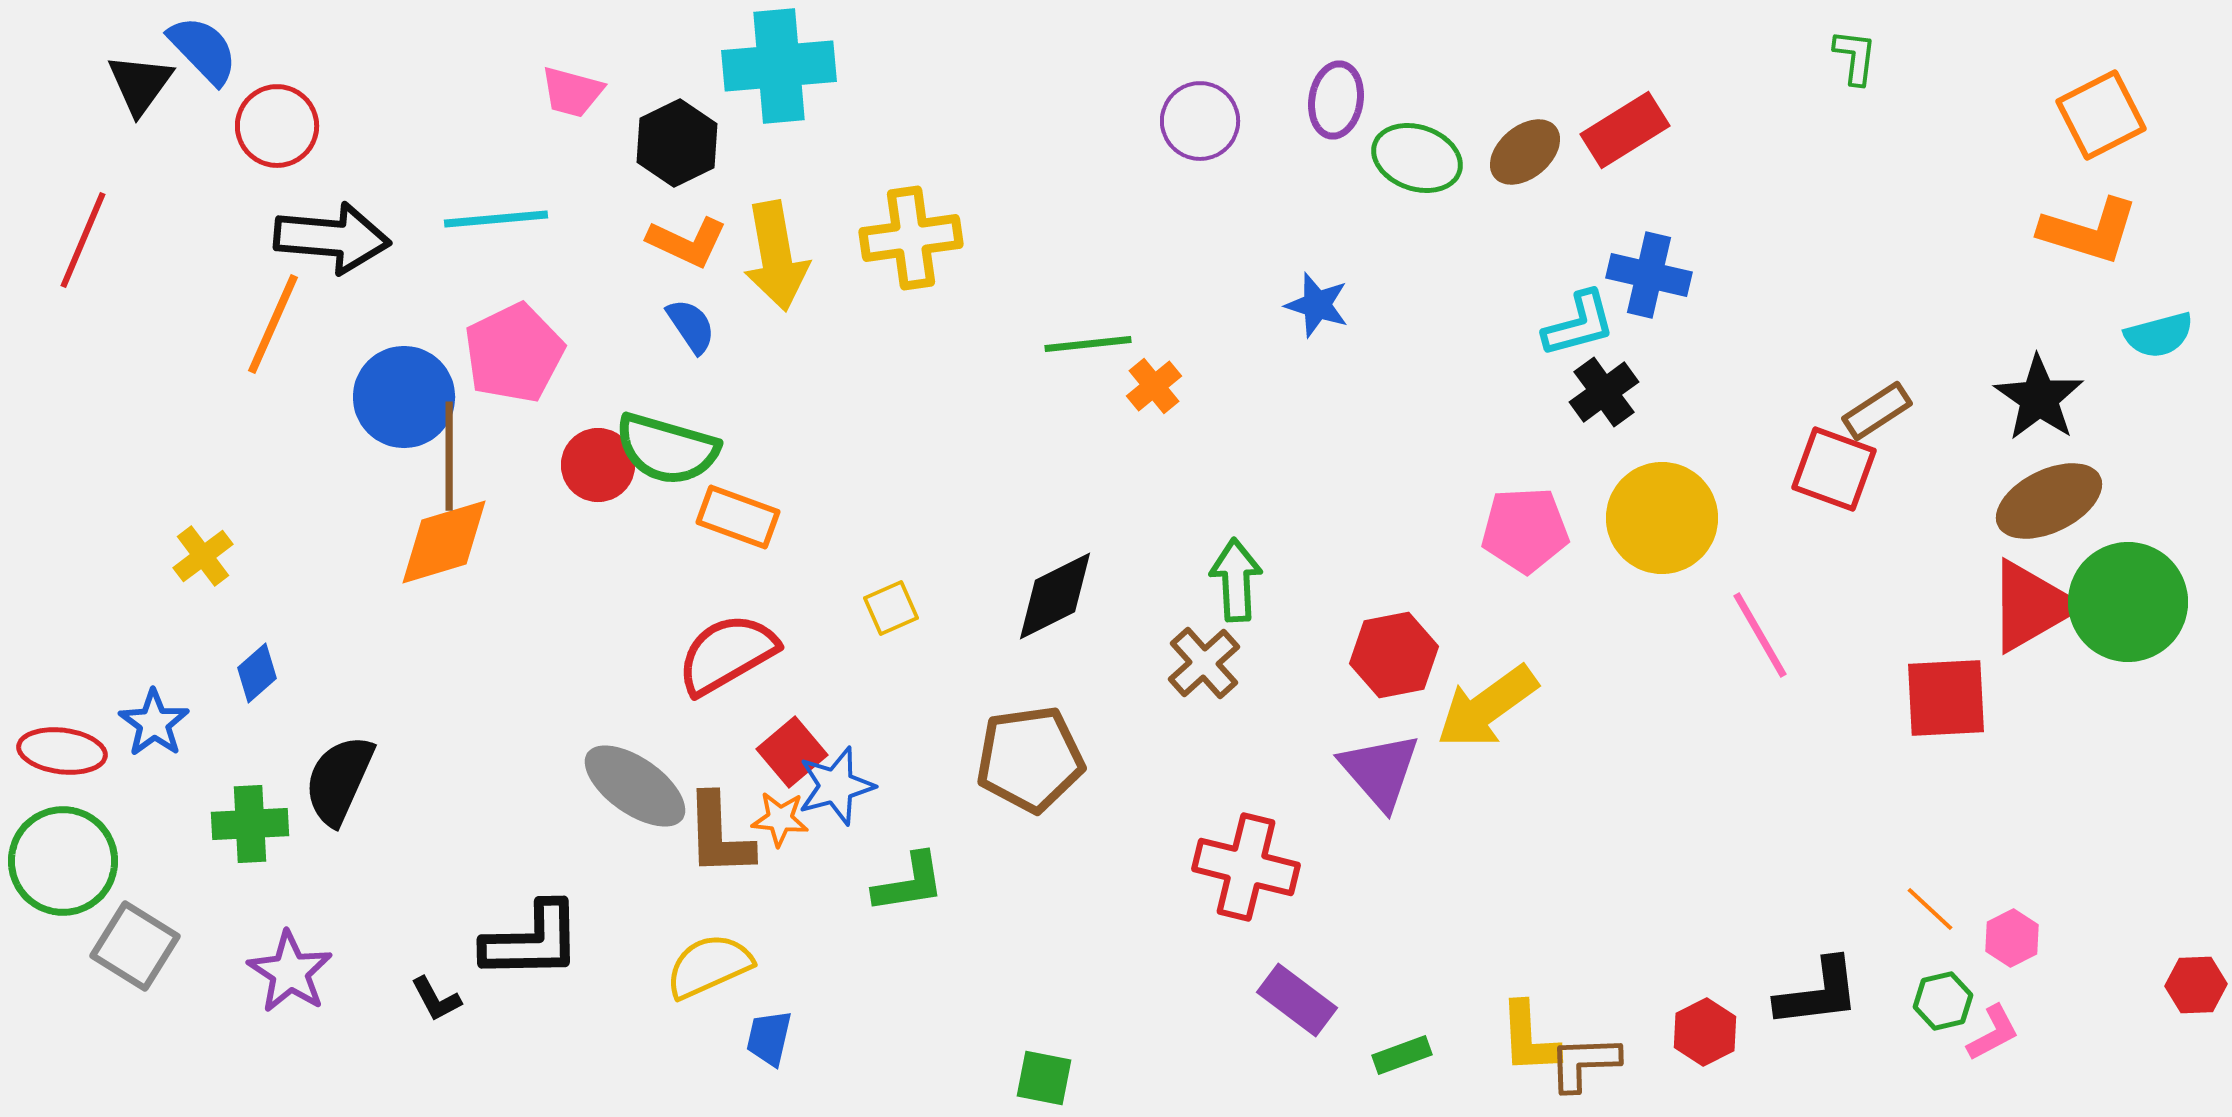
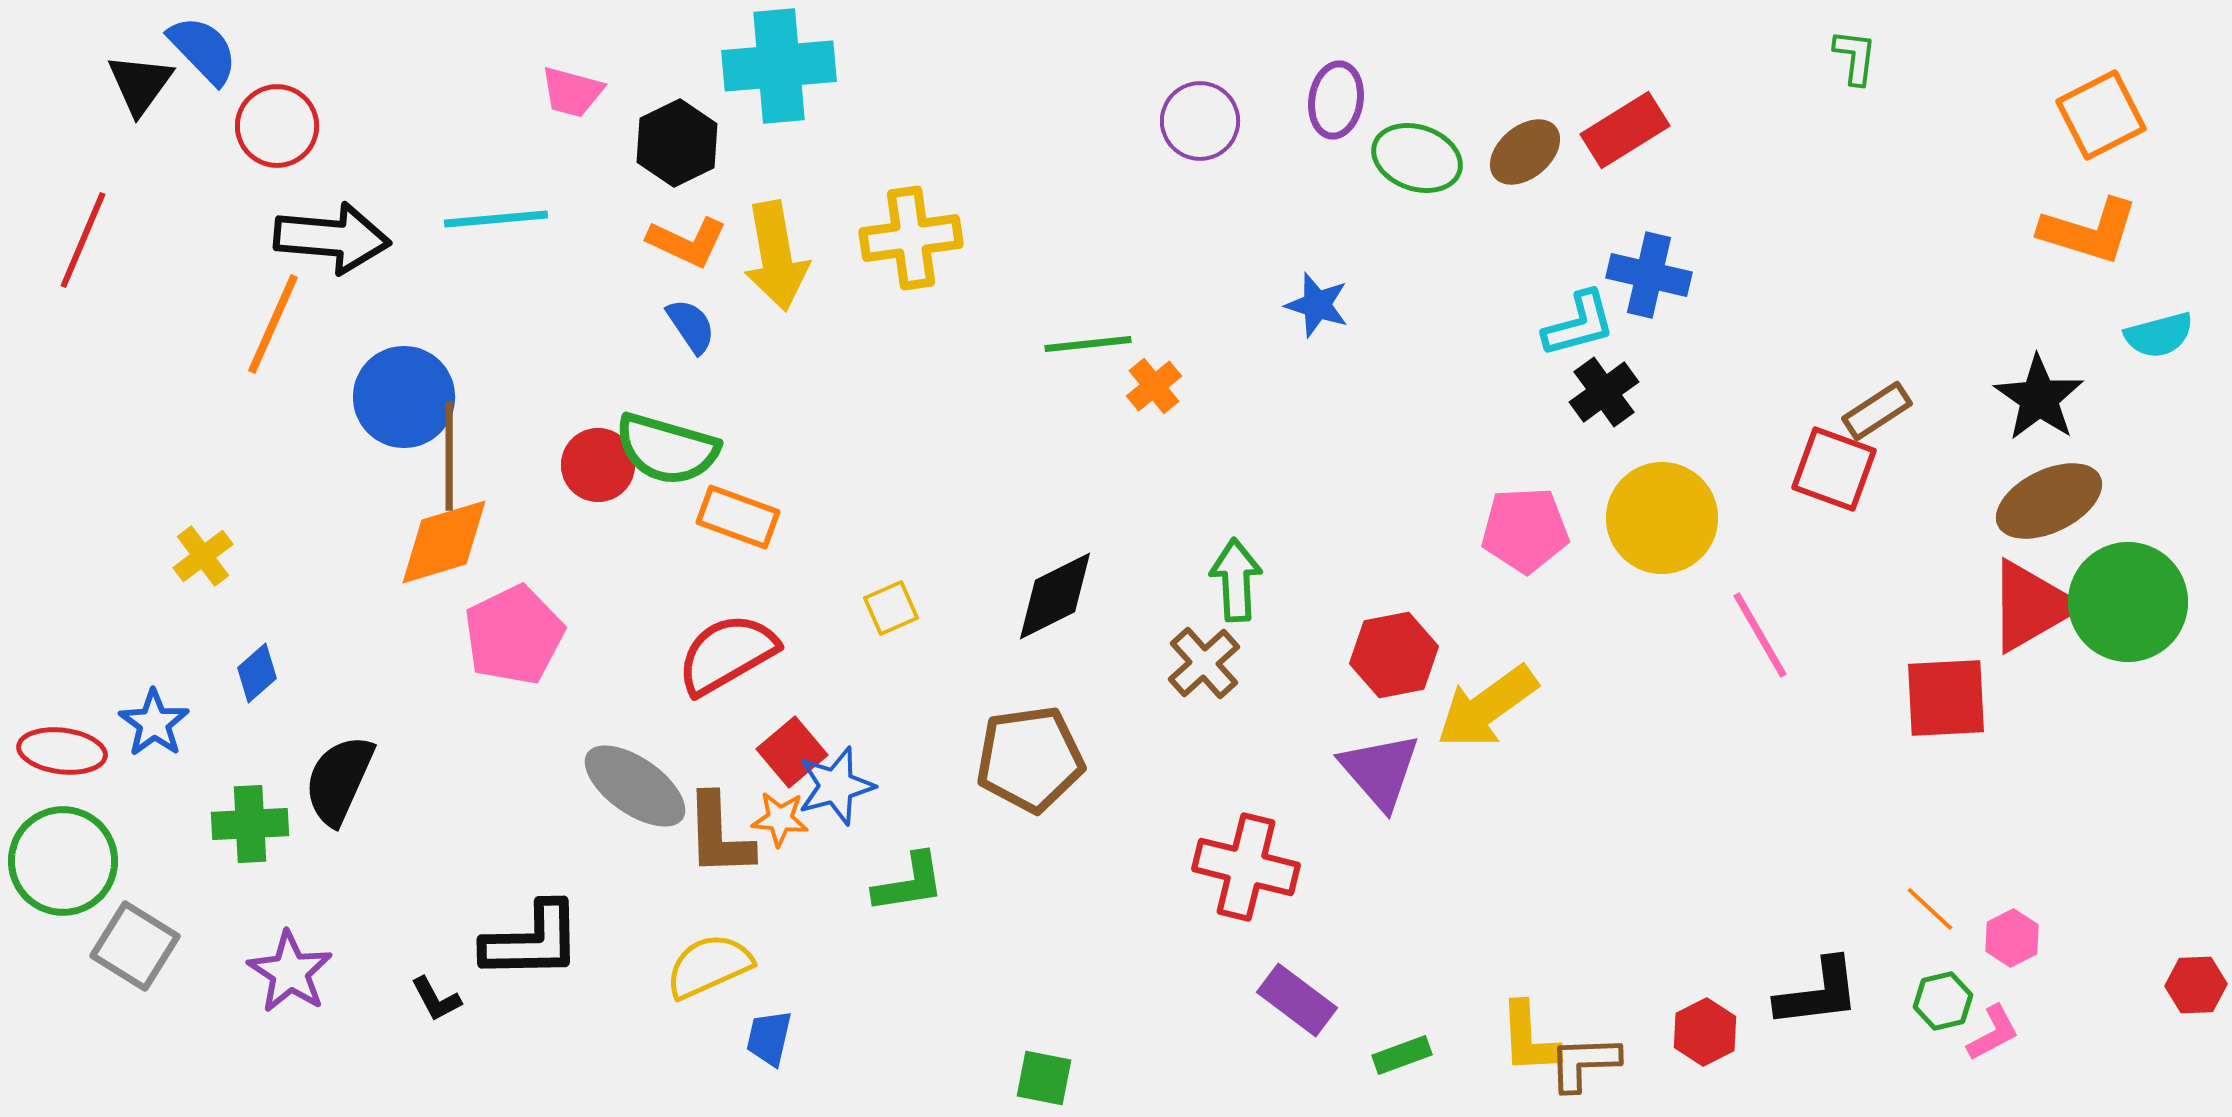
pink pentagon at (514, 353): moved 282 px down
